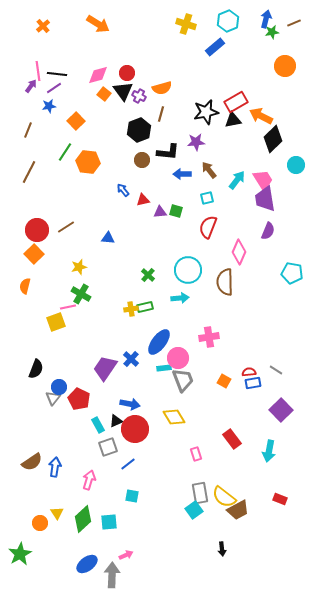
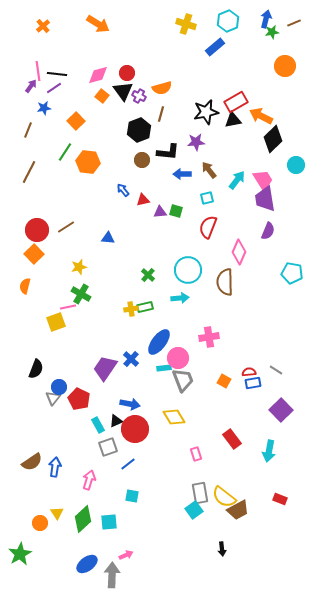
orange square at (104, 94): moved 2 px left, 2 px down
blue star at (49, 106): moved 5 px left, 2 px down
